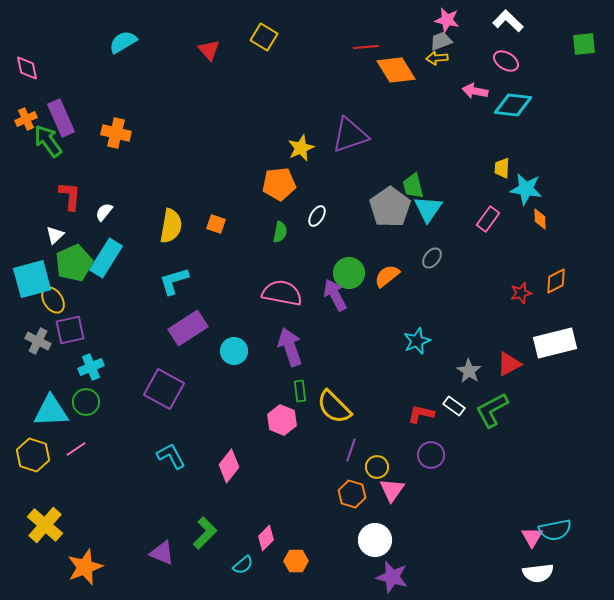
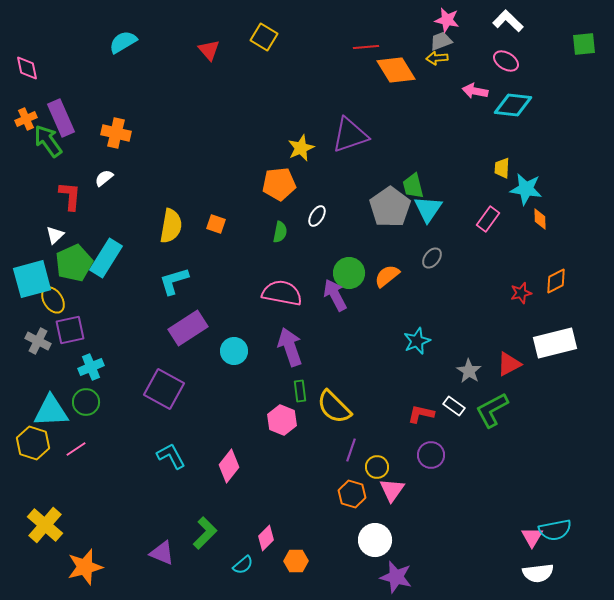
white semicircle at (104, 212): moved 34 px up; rotated 12 degrees clockwise
yellow hexagon at (33, 455): moved 12 px up
orange star at (85, 567): rotated 6 degrees clockwise
purple star at (392, 577): moved 4 px right
